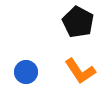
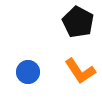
blue circle: moved 2 px right
